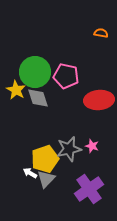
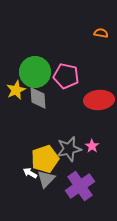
yellow star: rotated 18 degrees clockwise
gray diamond: rotated 15 degrees clockwise
pink star: rotated 16 degrees clockwise
purple cross: moved 9 px left, 3 px up
